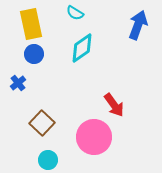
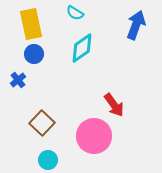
blue arrow: moved 2 px left
blue cross: moved 3 px up
pink circle: moved 1 px up
